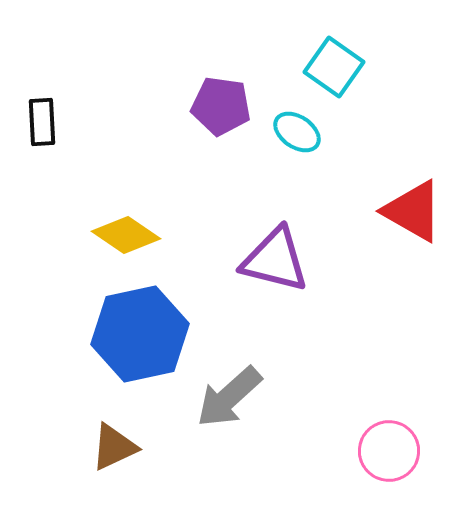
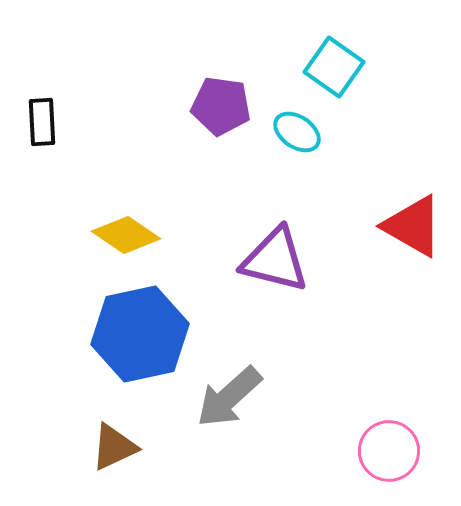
red triangle: moved 15 px down
